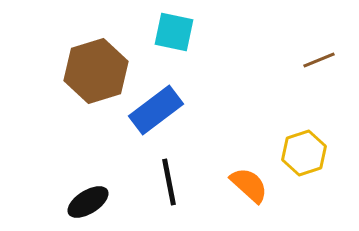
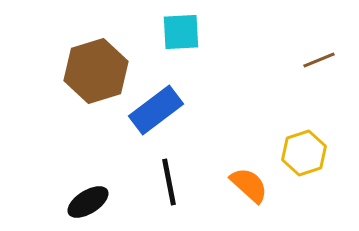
cyan square: moved 7 px right; rotated 15 degrees counterclockwise
